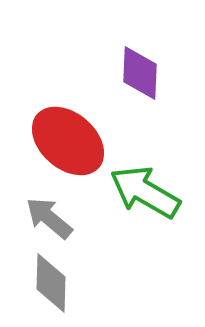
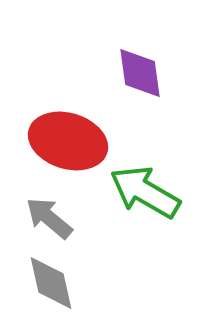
purple diamond: rotated 10 degrees counterclockwise
red ellipse: rotated 24 degrees counterclockwise
gray diamond: rotated 14 degrees counterclockwise
